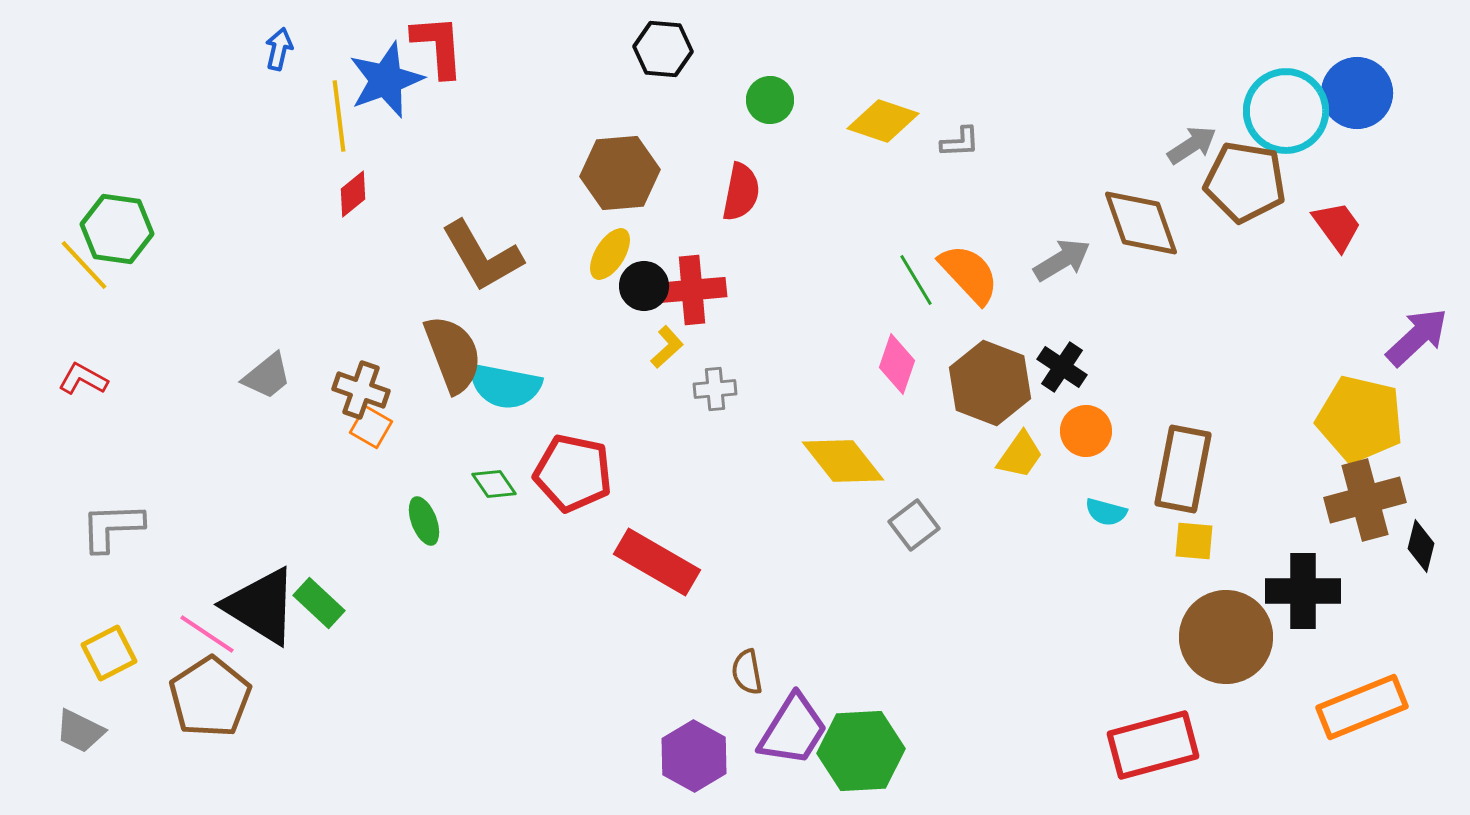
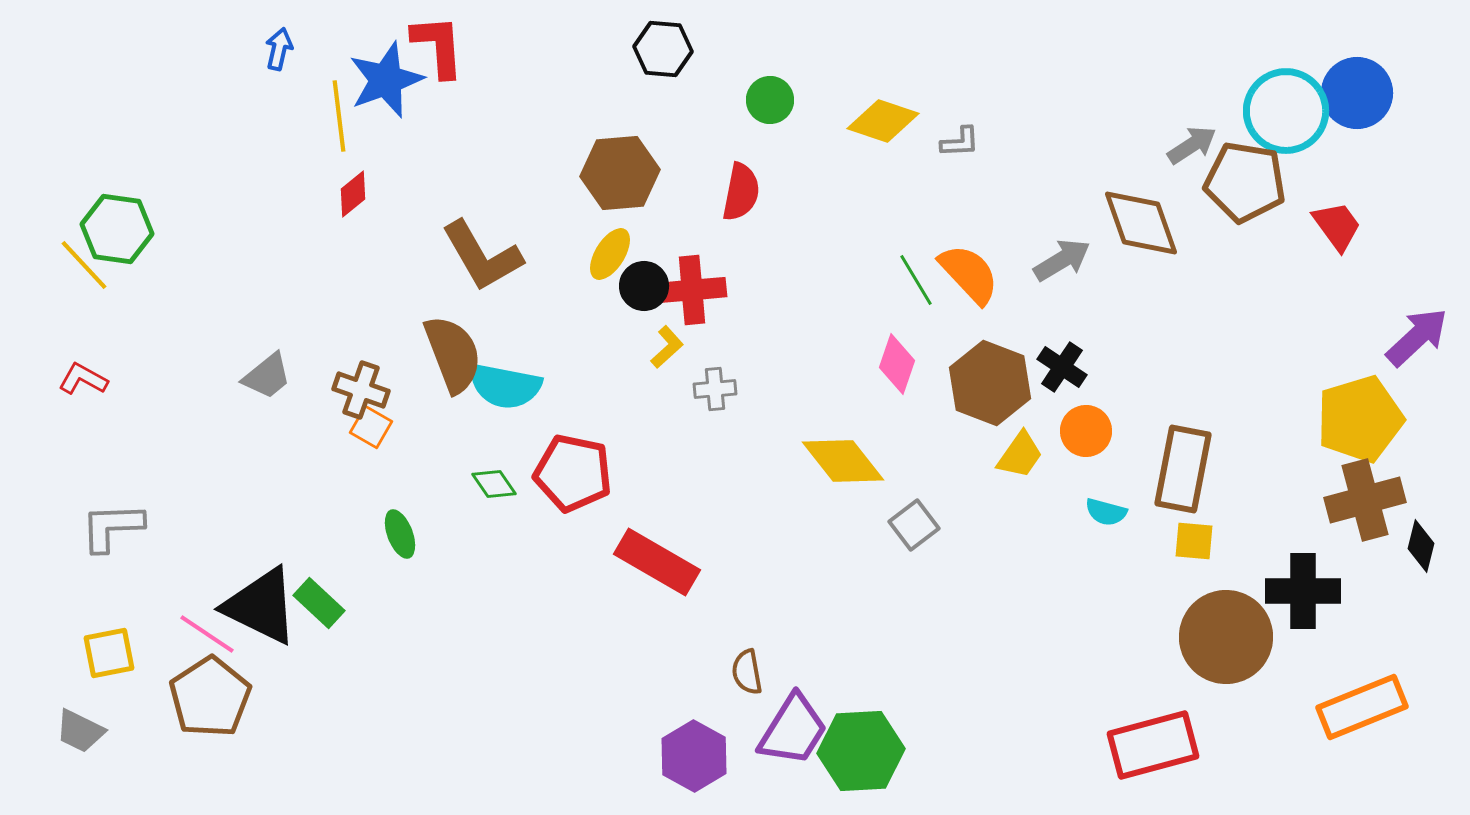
yellow pentagon at (1360, 419): rotated 30 degrees counterclockwise
green ellipse at (424, 521): moved 24 px left, 13 px down
black triangle at (261, 606): rotated 6 degrees counterclockwise
yellow square at (109, 653): rotated 16 degrees clockwise
